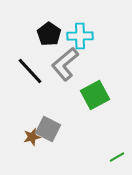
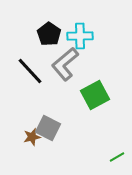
gray square: moved 1 px up
